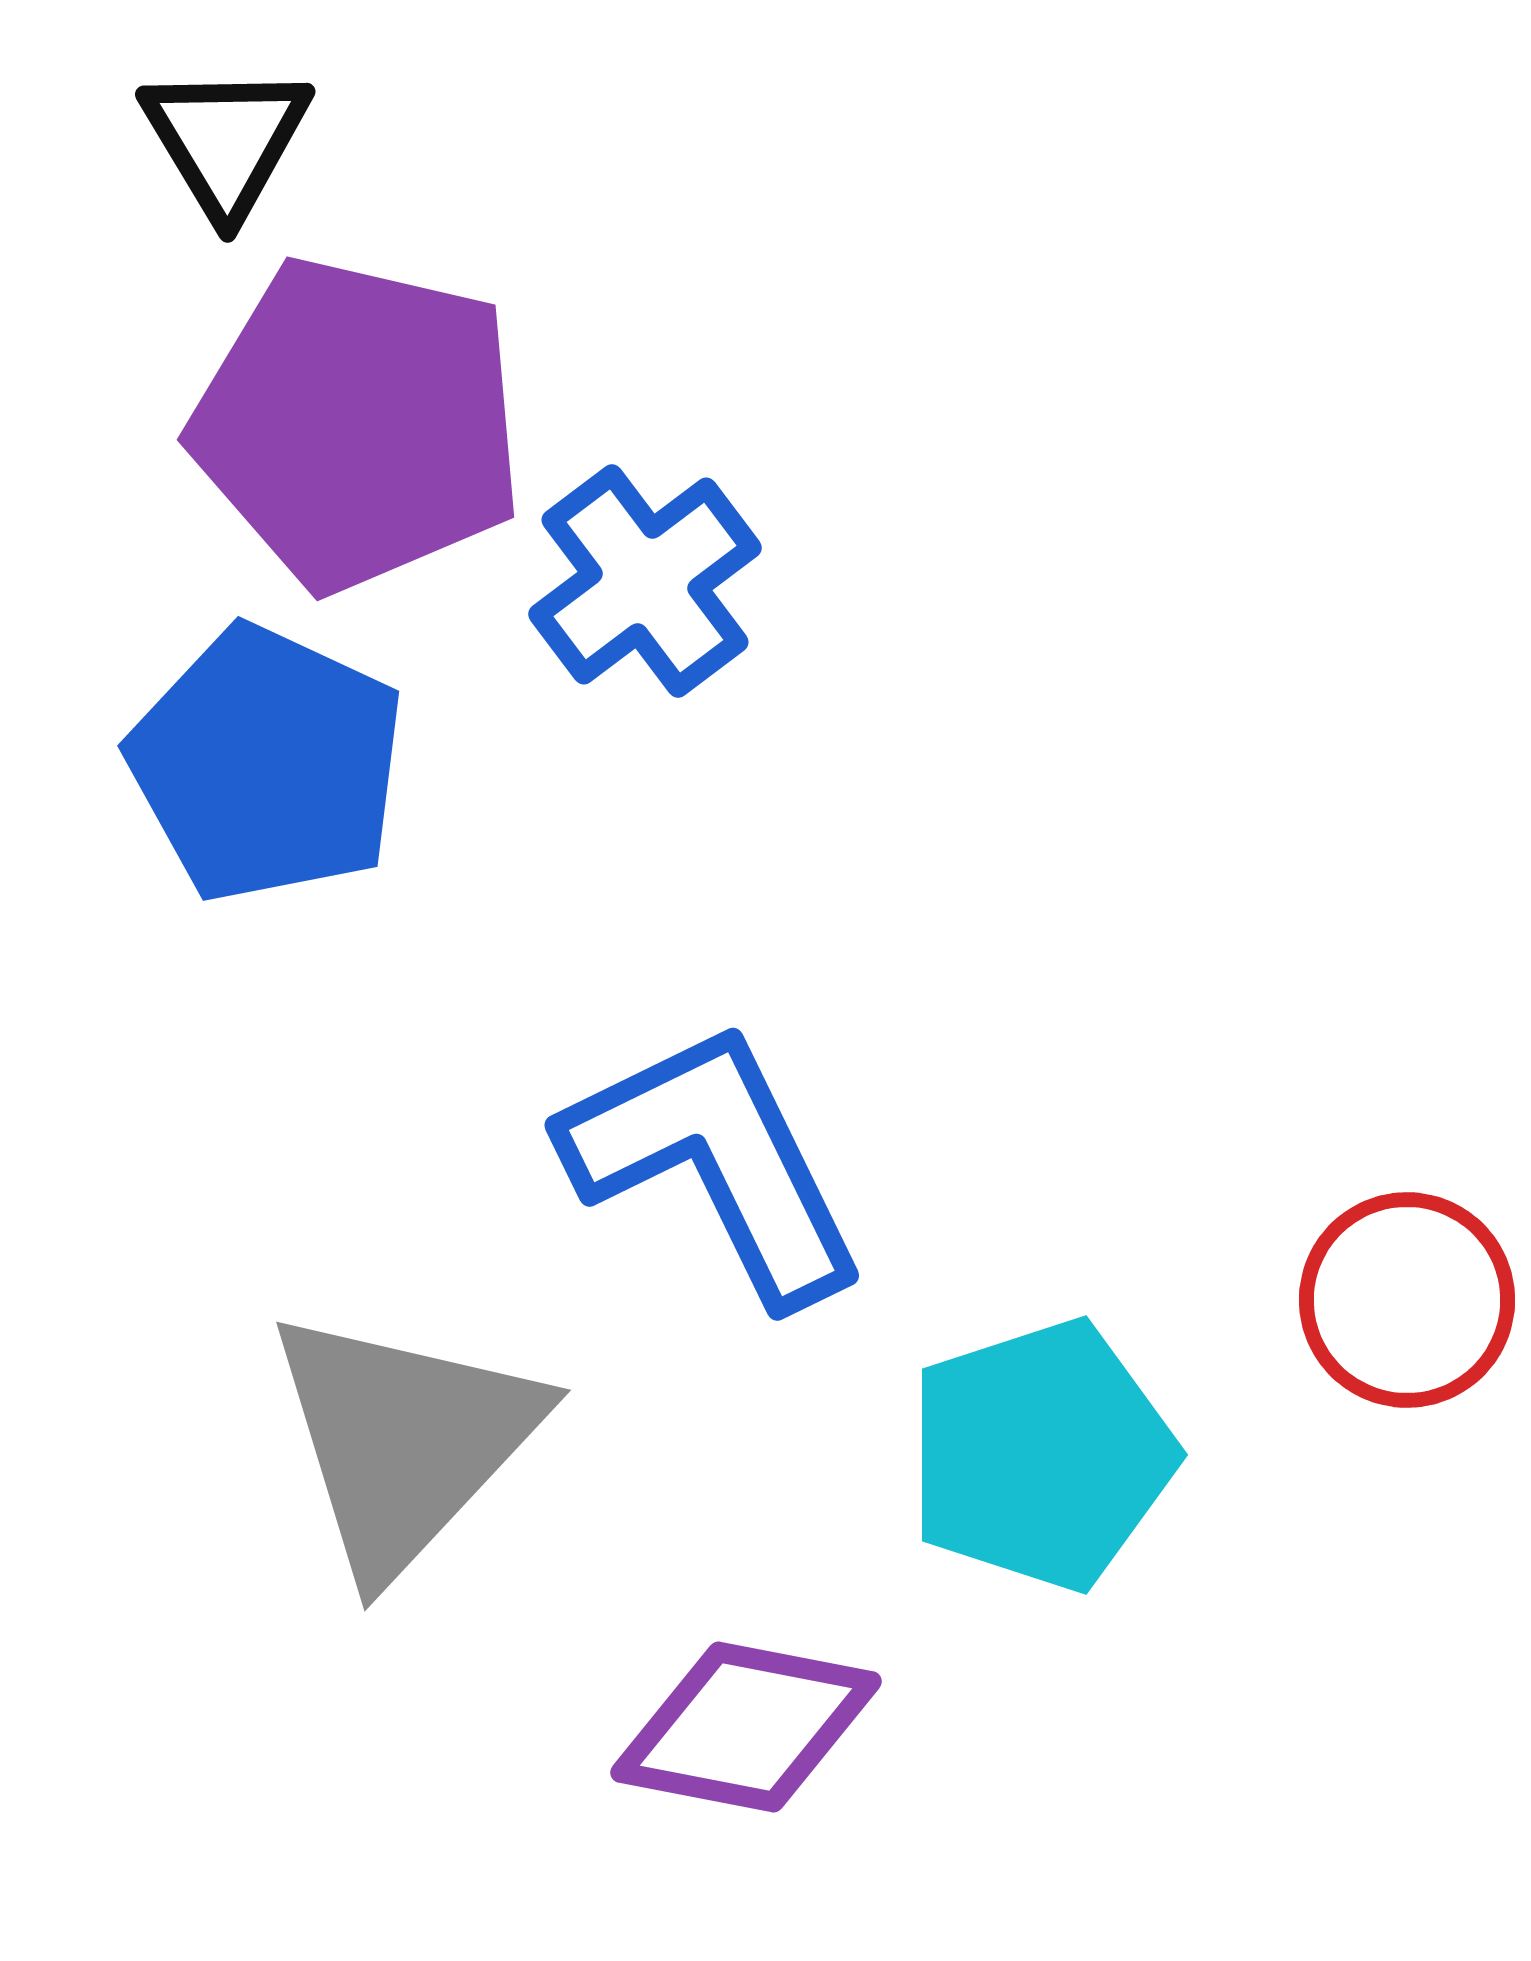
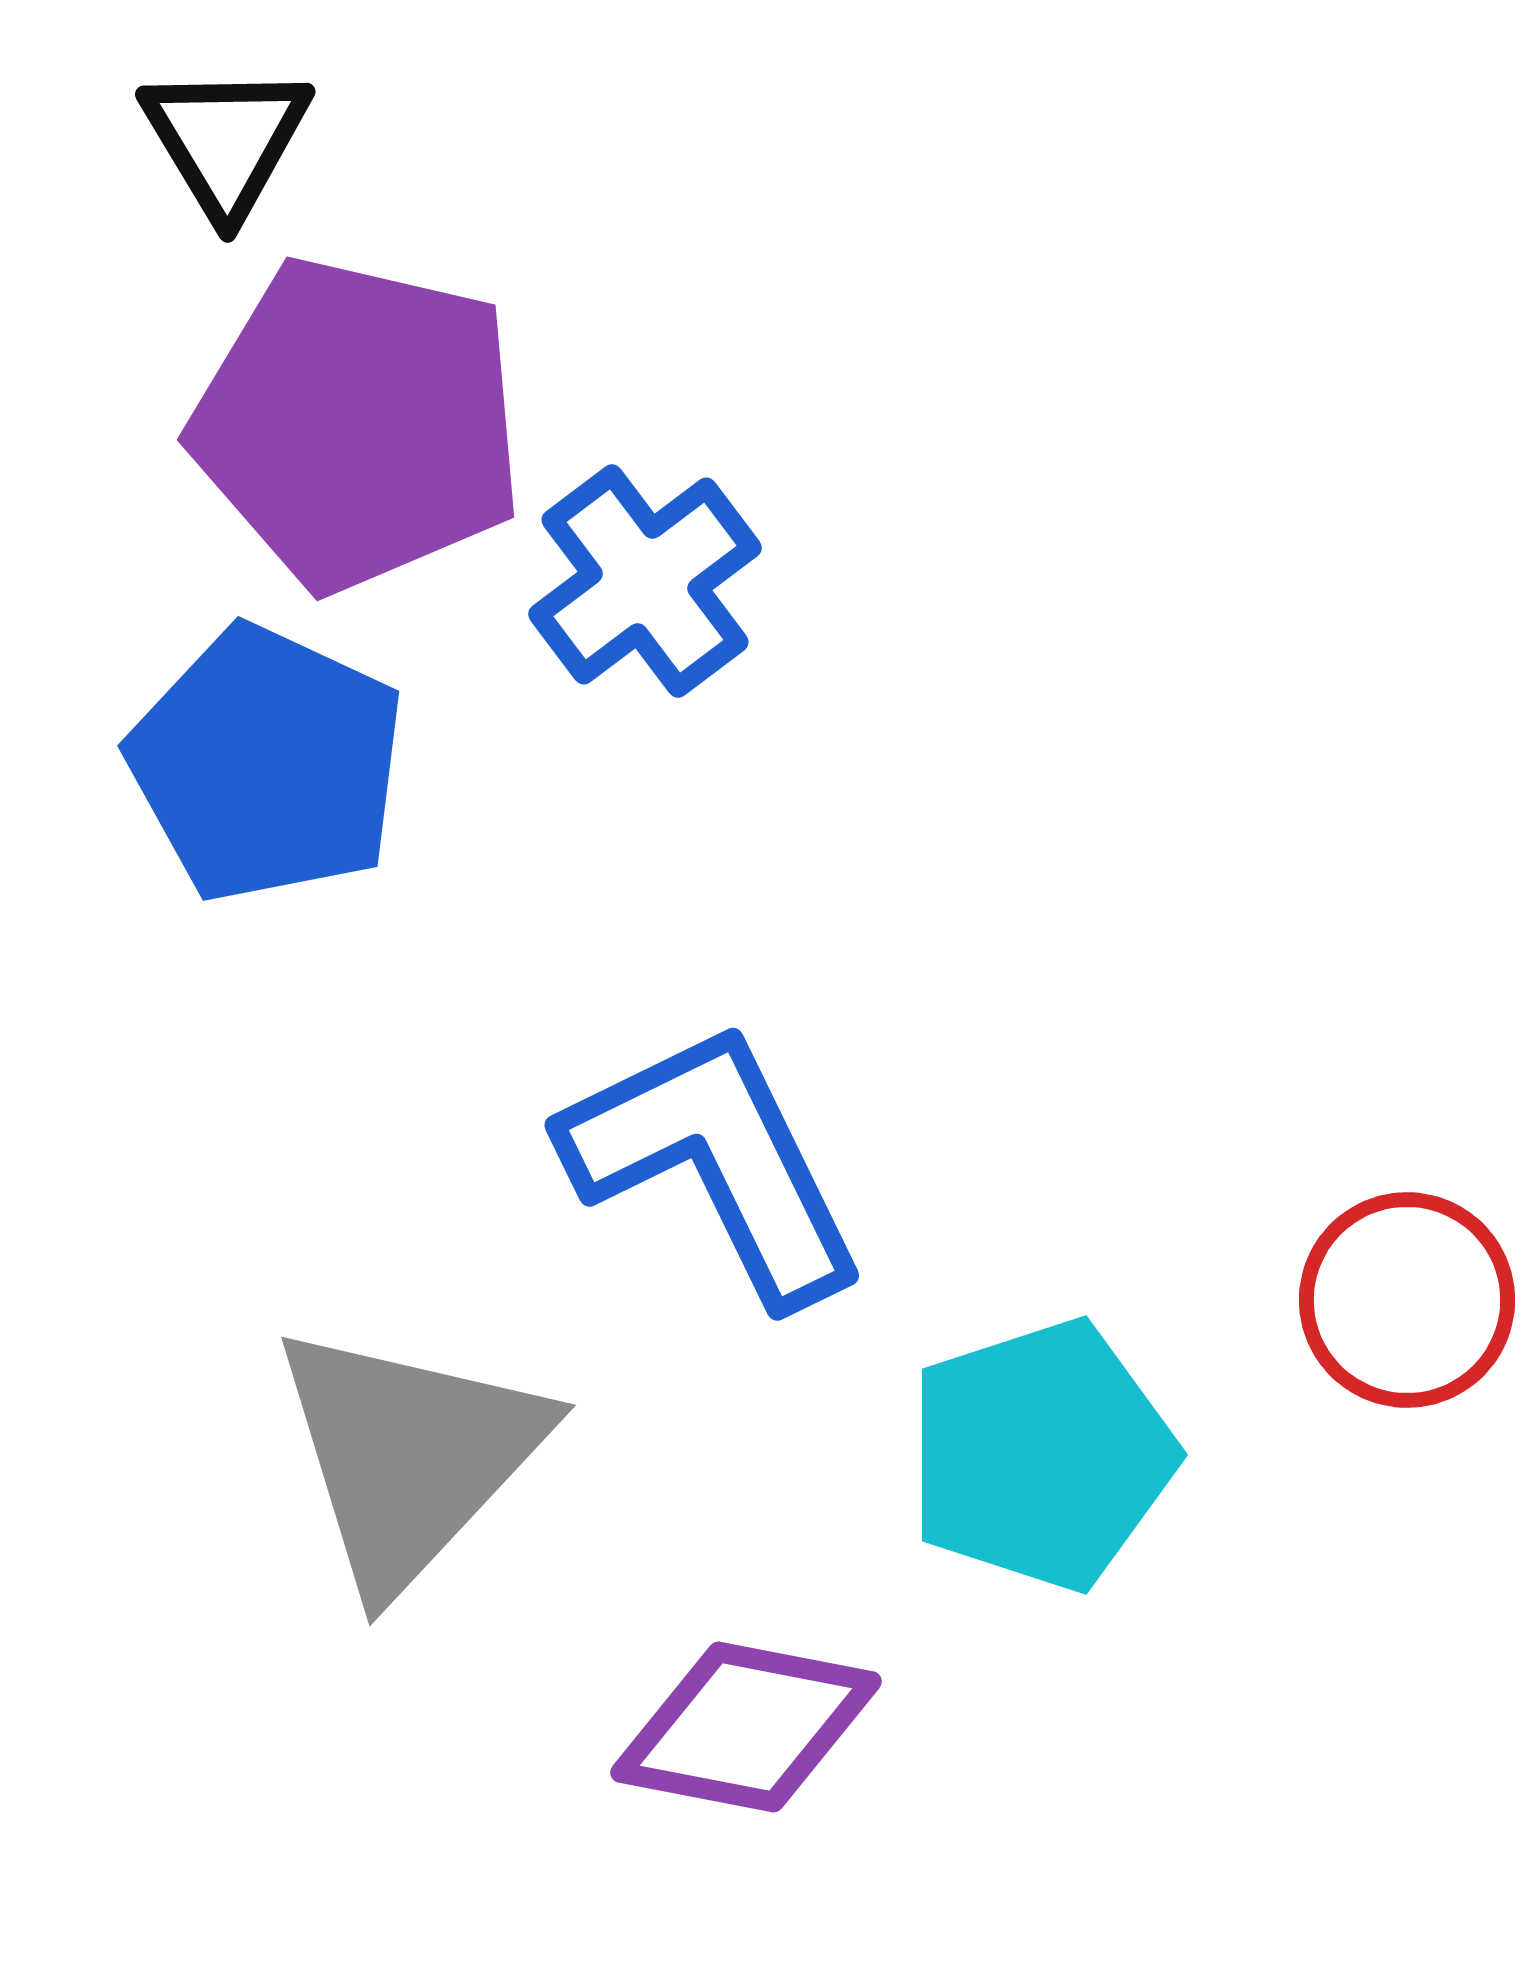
gray triangle: moved 5 px right, 15 px down
